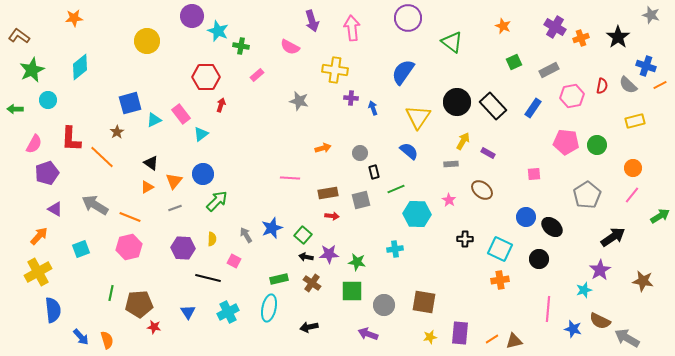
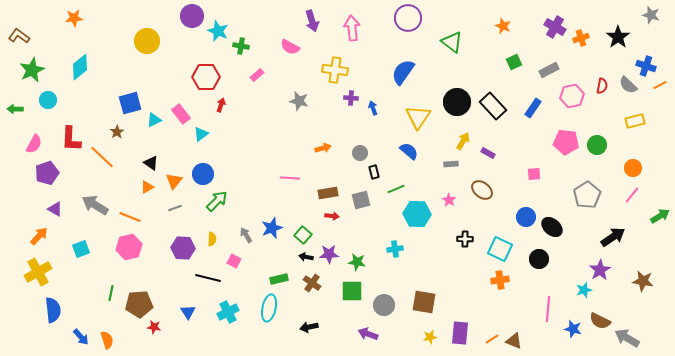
brown triangle at (514, 341): rotated 36 degrees clockwise
